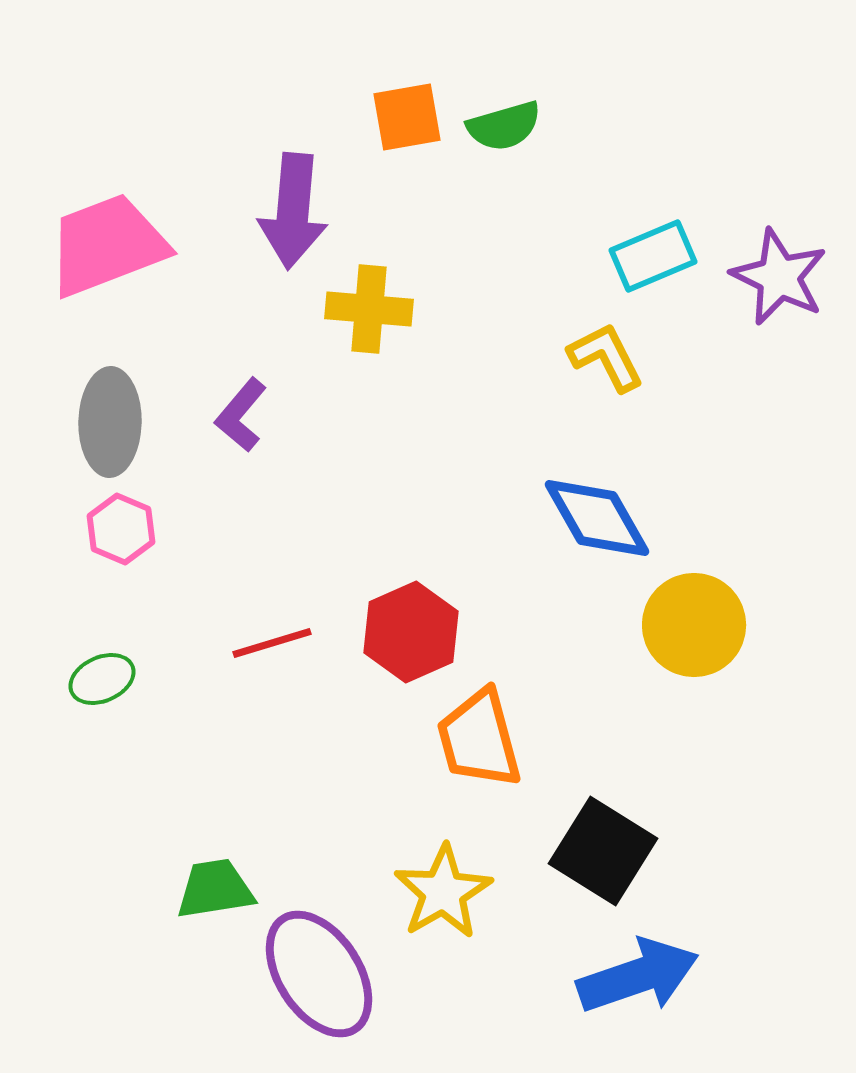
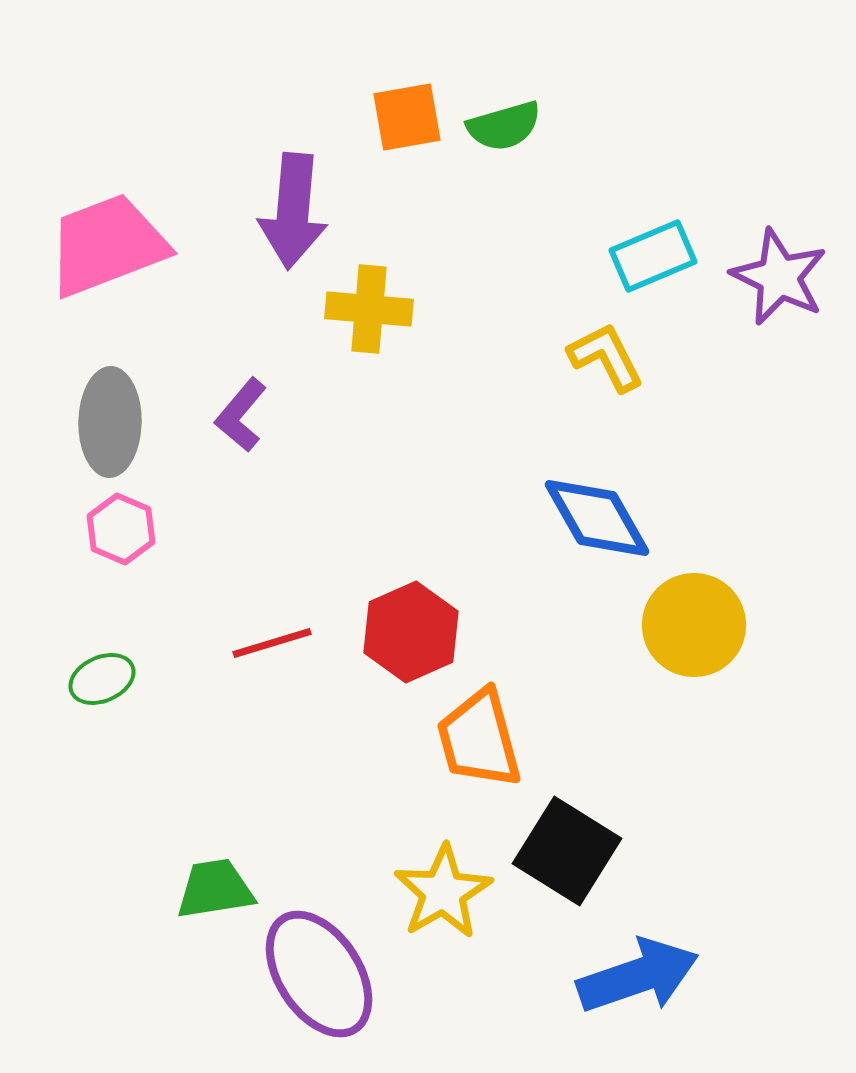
black square: moved 36 px left
